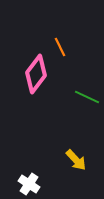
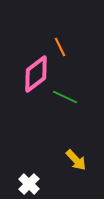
pink diamond: rotated 15 degrees clockwise
green line: moved 22 px left
white cross: rotated 10 degrees clockwise
